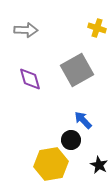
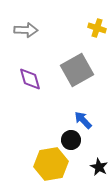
black star: moved 2 px down
